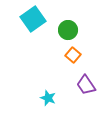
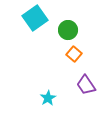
cyan square: moved 2 px right, 1 px up
orange square: moved 1 px right, 1 px up
cyan star: rotated 21 degrees clockwise
